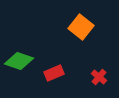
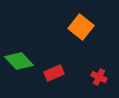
green diamond: rotated 28 degrees clockwise
red cross: rotated 14 degrees counterclockwise
